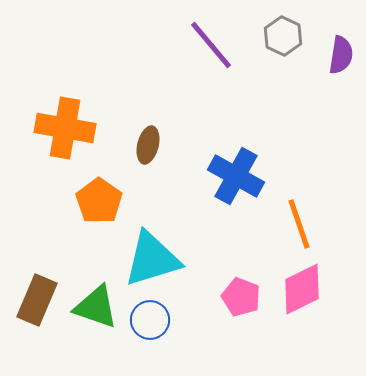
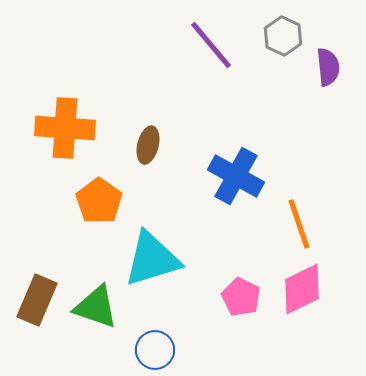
purple semicircle: moved 13 px left, 12 px down; rotated 15 degrees counterclockwise
orange cross: rotated 6 degrees counterclockwise
pink pentagon: rotated 6 degrees clockwise
blue circle: moved 5 px right, 30 px down
